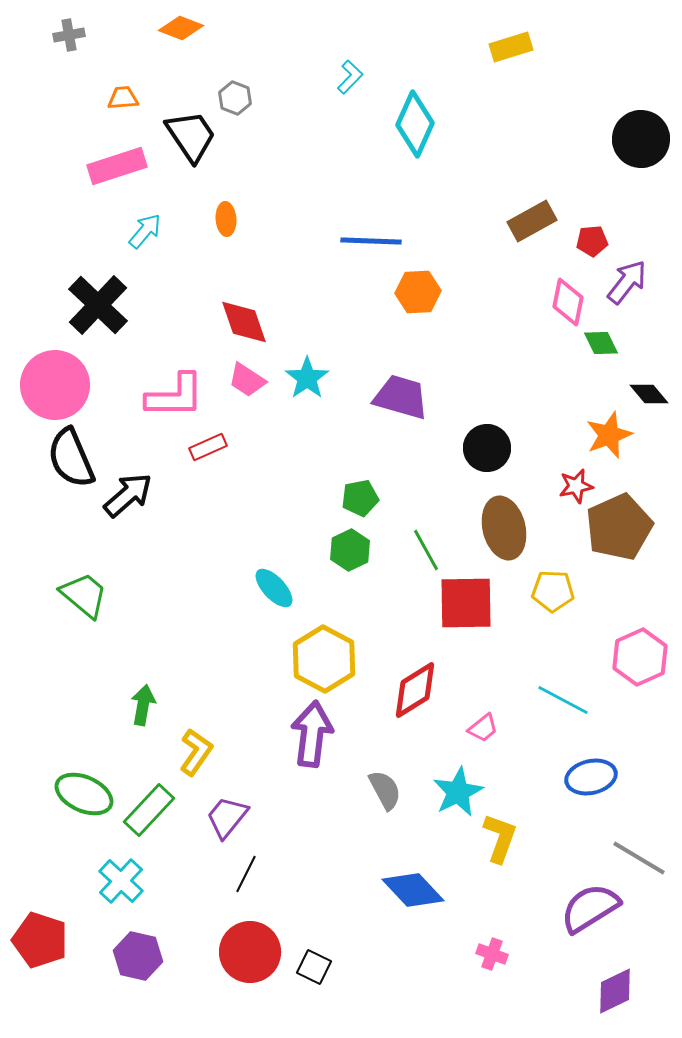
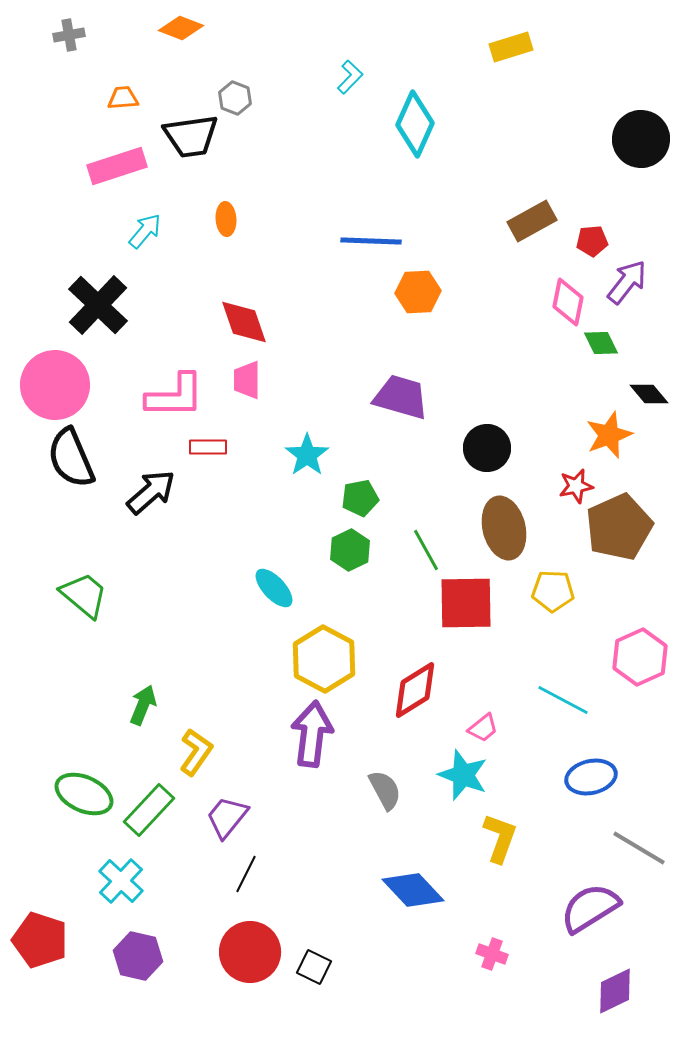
black trapezoid at (191, 136): rotated 116 degrees clockwise
cyan star at (307, 378): moved 77 px down
pink trapezoid at (247, 380): rotated 57 degrees clockwise
red rectangle at (208, 447): rotated 24 degrees clockwise
black arrow at (128, 495): moved 23 px right, 3 px up
green arrow at (143, 705): rotated 12 degrees clockwise
cyan star at (458, 792): moved 5 px right, 17 px up; rotated 24 degrees counterclockwise
gray line at (639, 858): moved 10 px up
